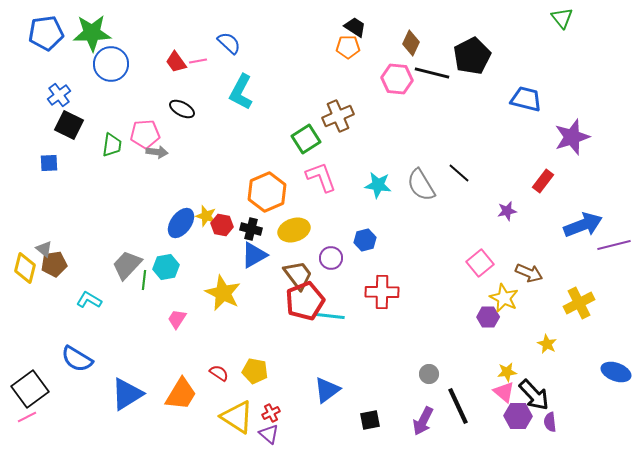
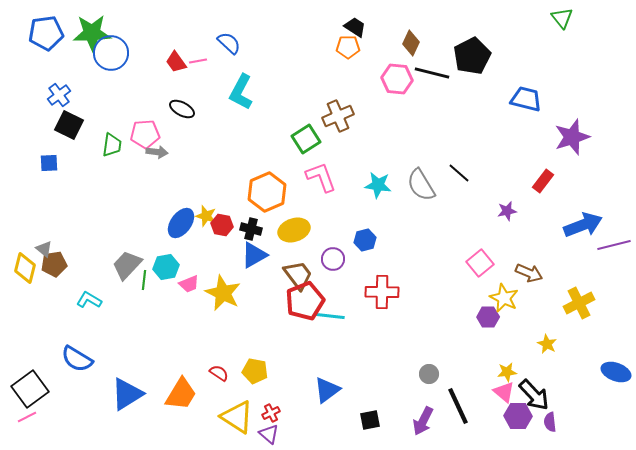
blue circle at (111, 64): moved 11 px up
purple circle at (331, 258): moved 2 px right, 1 px down
pink trapezoid at (177, 319): moved 12 px right, 35 px up; rotated 145 degrees counterclockwise
